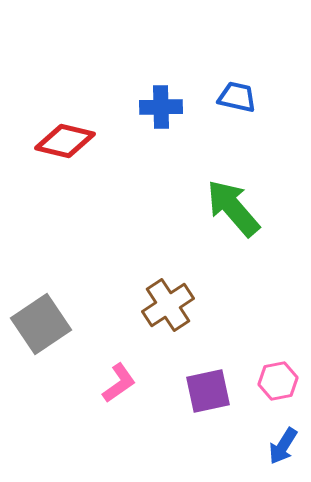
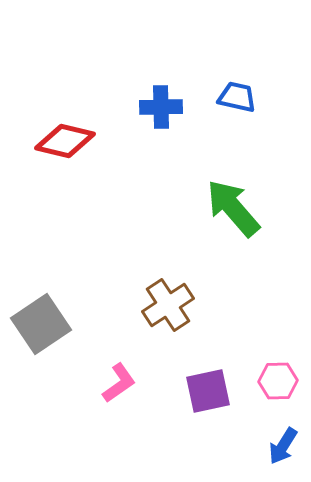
pink hexagon: rotated 9 degrees clockwise
